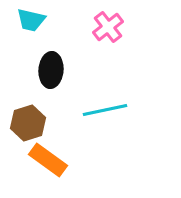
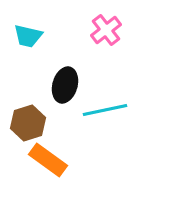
cyan trapezoid: moved 3 px left, 16 px down
pink cross: moved 2 px left, 3 px down
black ellipse: moved 14 px right, 15 px down; rotated 12 degrees clockwise
